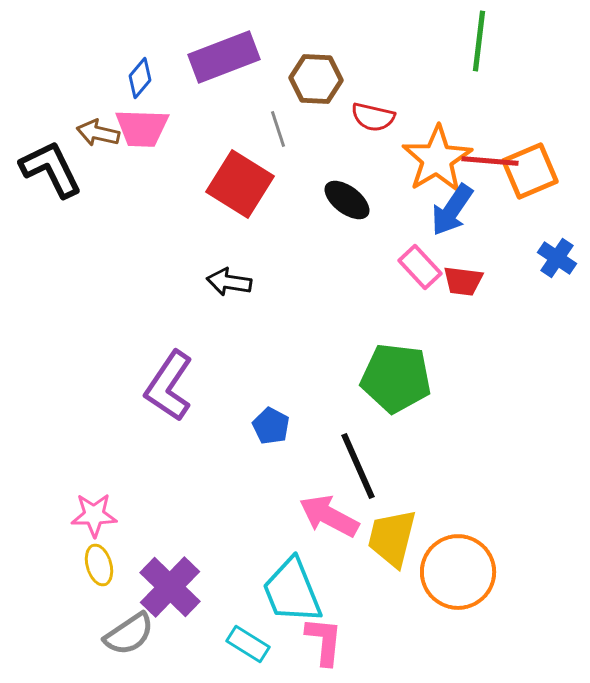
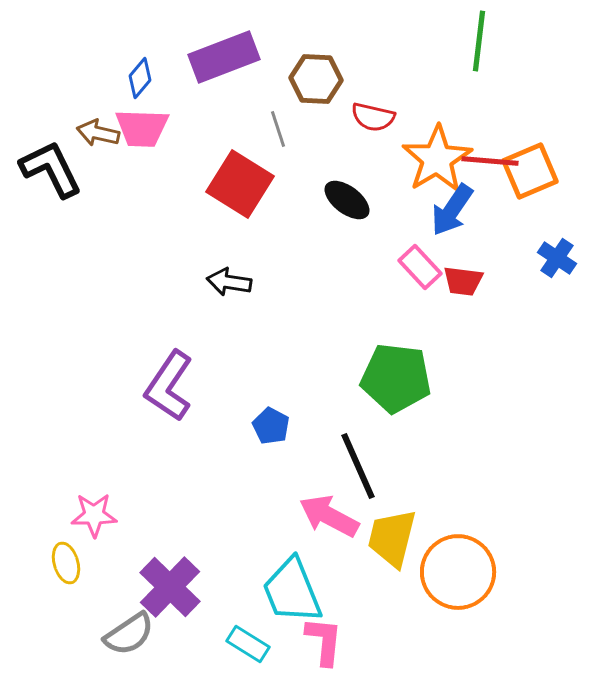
yellow ellipse: moved 33 px left, 2 px up
